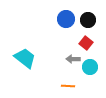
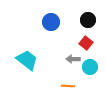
blue circle: moved 15 px left, 3 px down
cyan trapezoid: moved 2 px right, 2 px down
